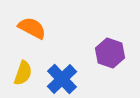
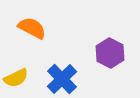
purple hexagon: rotated 8 degrees clockwise
yellow semicircle: moved 7 px left, 5 px down; rotated 45 degrees clockwise
